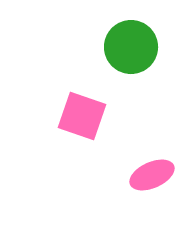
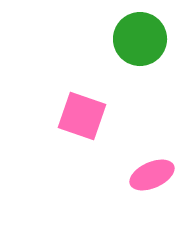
green circle: moved 9 px right, 8 px up
